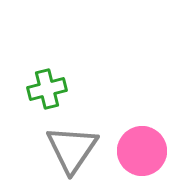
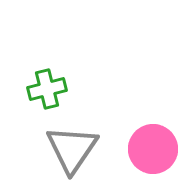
pink circle: moved 11 px right, 2 px up
